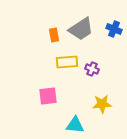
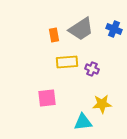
pink square: moved 1 px left, 2 px down
cyan triangle: moved 8 px right, 3 px up; rotated 12 degrees counterclockwise
